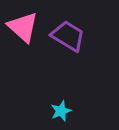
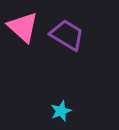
purple trapezoid: moved 1 px left, 1 px up
